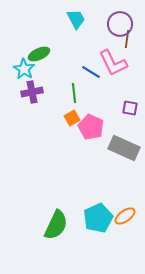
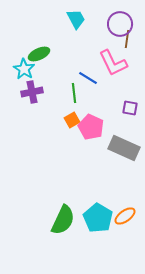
blue line: moved 3 px left, 6 px down
orange square: moved 2 px down
cyan pentagon: rotated 16 degrees counterclockwise
green semicircle: moved 7 px right, 5 px up
